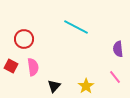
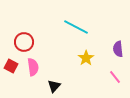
red circle: moved 3 px down
yellow star: moved 28 px up
